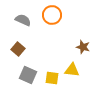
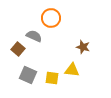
orange circle: moved 1 px left, 3 px down
gray semicircle: moved 11 px right, 16 px down
